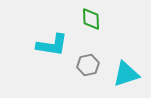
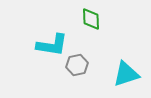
gray hexagon: moved 11 px left
